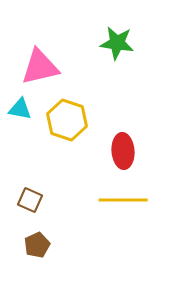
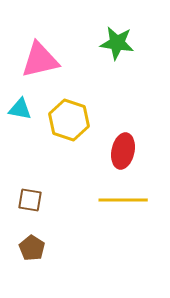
pink triangle: moved 7 px up
yellow hexagon: moved 2 px right
red ellipse: rotated 16 degrees clockwise
brown square: rotated 15 degrees counterclockwise
brown pentagon: moved 5 px left, 3 px down; rotated 15 degrees counterclockwise
